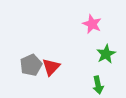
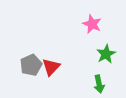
green arrow: moved 1 px right, 1 px up
